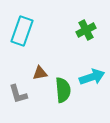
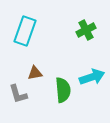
cyan rectangle: moved 3 px right
brown triangle: moved 5 px left
